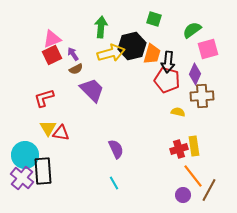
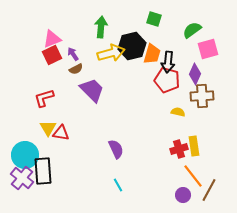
cyan line: moved 4 px right, 2 px down
